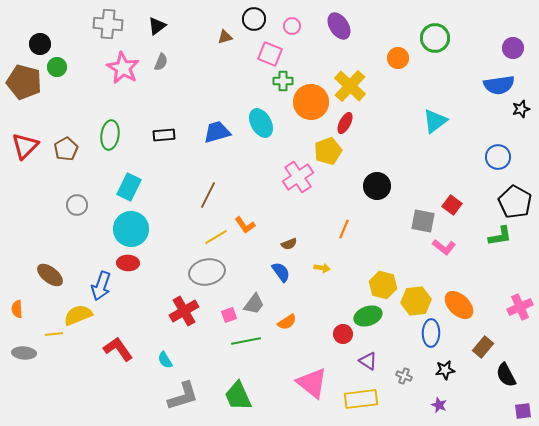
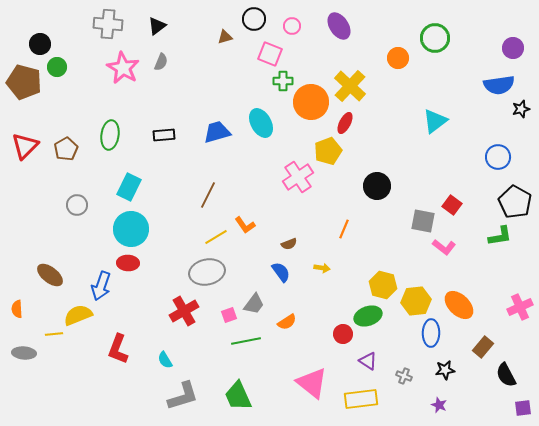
red L-shape at (118, 349): rotated 124 degrees counterclockwise
purple square at (523, 411): moved 3 px up
